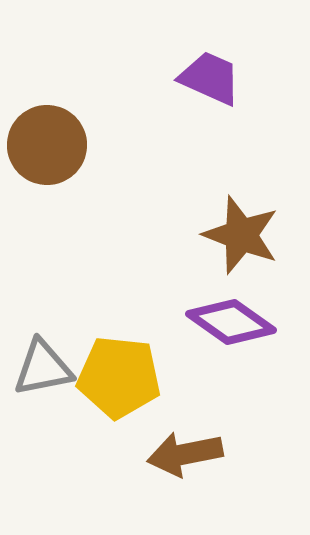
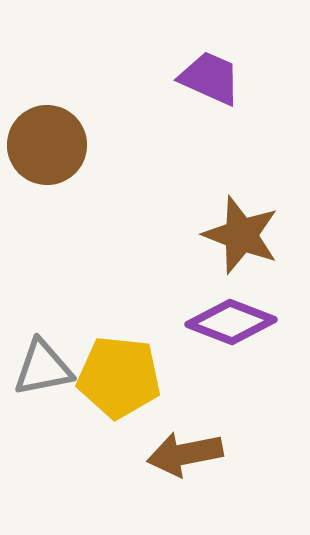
purple diamond: rotated 14 degrees counterclockwise
